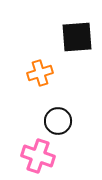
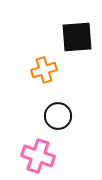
orange cross: moved 4 px right, 3 px up
black circle: moved 5 px up
